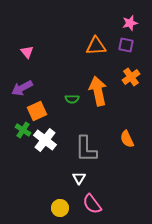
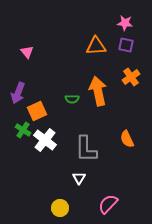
pink star: moved 5 px left; rotated 21 degrees clockwise
purple arrow: moved 4 px left, 5 px down; rotated 40 degrees counterclockwise
pink semicircle: moved 16 px right; rotated 80 degrees clockwise
